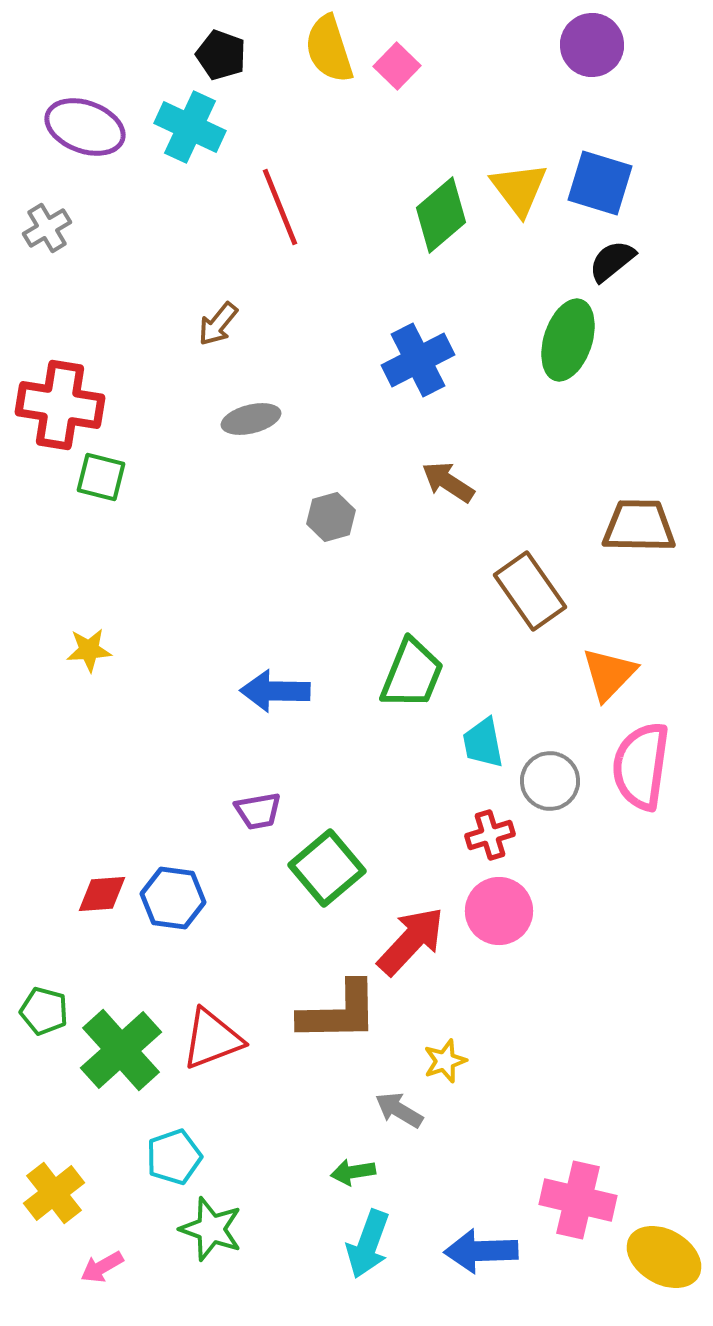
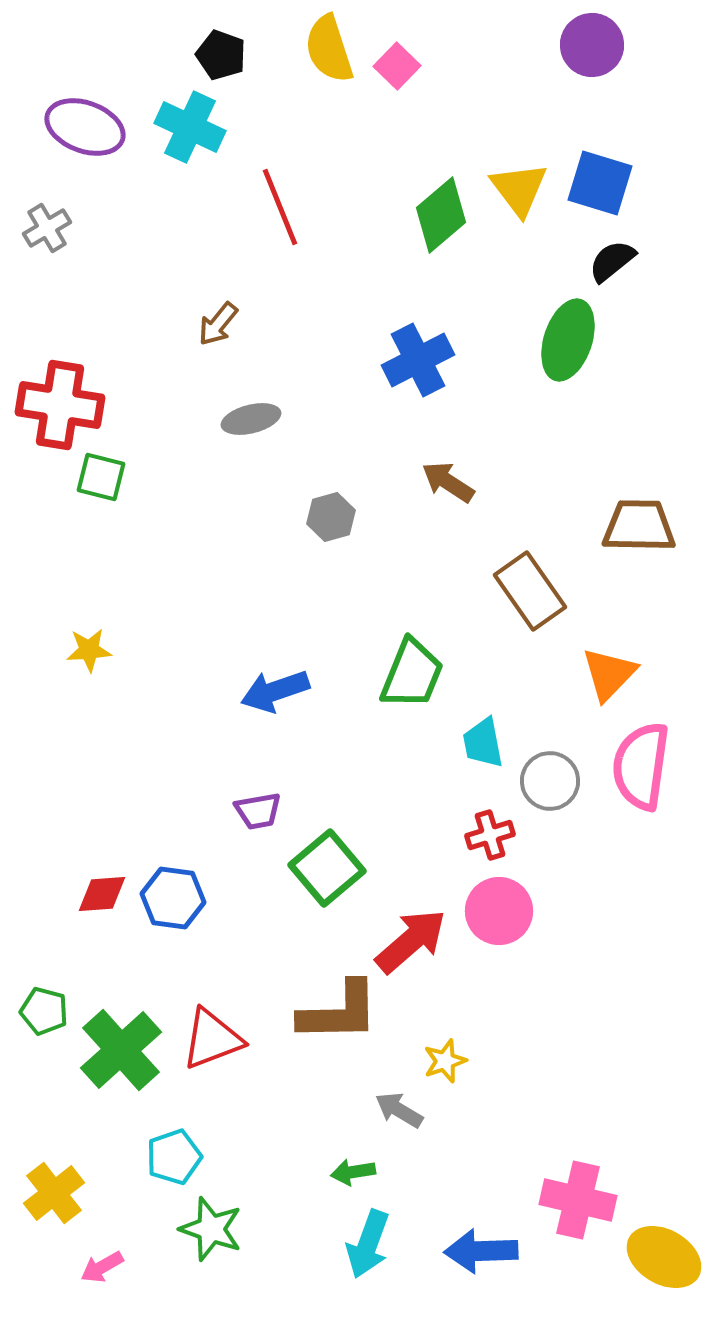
blue arrow at (275, 691): rotated 20 degrees counterclockwise
red arrow at (411, 941): rotated 6 degrees clockwise
